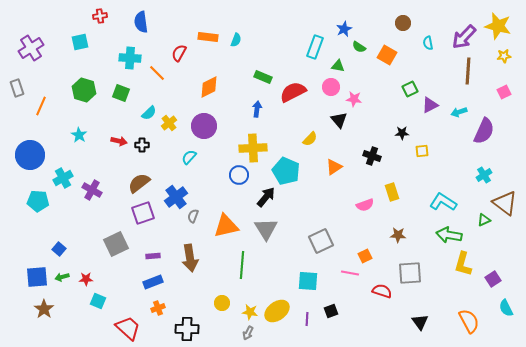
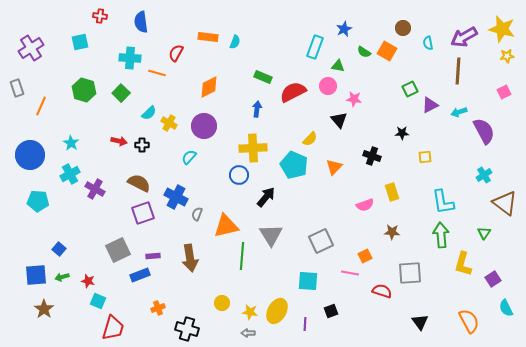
red cross at (100, 16): rotated 16 degrees clockwise
brown circle at (403, 23): moved 5 px down
yellow star at (498, 26): moved 4 px right, 3 px down
purple arrow at (464, 37): rotated 16 degrees clockwise
cyan semicircle at (236, 40): moved 1 px left, 2 px down
green semicircle at (359, 47): moved 5 px right, 5 px down
red semicircle at (179, 53): moved 3 px left
orange square at (387, 55): moved 4 px up
yellow star at (504, 56): moved 3 px right
brown line at (468, 71): moved 10 px left
orange line at (157, 73): rotated 30 degrees counterclockwise
pink circle at (331, 87): moved 3 px left, 1 px up
green square at (121, 93): rotated 24 degrees clockwise
yellow cross at (169, 123): rotated 21 degrees counterclockwise
purple semicircle at (484, 131): rotated 52 degrees counterclockwise
cyan star at (79, 135): moved 8 px left, 8 px down
yellow square at (422, 151): moved 3 px right, 6 px down
orange triangle at (334, 167): rotated 12 degrees counterclockwise
cyan pentagon at (286, 171): moved 8 px right, 6 px up
cyan cross at (63, 178): moved 7 px right, 4 px up
brown semicircle at (139, 183): rotated 65 degrees clockwise
purple cross at (92, 190): moved 3 px right, 1 px up
blue cross at (176, 197): rotated 25 degrees counterclockwise
cyan L-shape at (443, 202): rotated 132 degrees counterclockwise
gray semicircle at (193, 216): moved 4 px right, 2 px up
green triangle at (484, 220): moved 13 px down; rotated 32 degrees counterclockwise
gray triangle at (266, 229): moved 5 px right, 6 px down
brown star at (398, 235): moved 6 px left, 3 px up
green arrow at (449, 235): moved 8 px left; rotated 75 degrees clockwise
gray square at (116, 244): moved 2 px right, 6 px down
green line at (242, 265): moved 9 px up
blue square at (37, 277): moved 1 px left, 2 px up
red star at (86, 279): moved 2 px right, 2 px down; rotated 16 degrees clockwise
blue rectangle at (153, 282): moved 13 px left, 7 px up
yellow ellipse at (277, 311): rotated 25 degrees counterclockwise
purple line at (307, 319): moved 2 px left, 5 px down
red trapezoid at (128, 328): moved 15 px left; rotated 64 degrees clockwise
black cross at (187, 329): rotated 15 degrees clockwise
gray arrow at (248, 333): rotated 64 degrees clockwise
